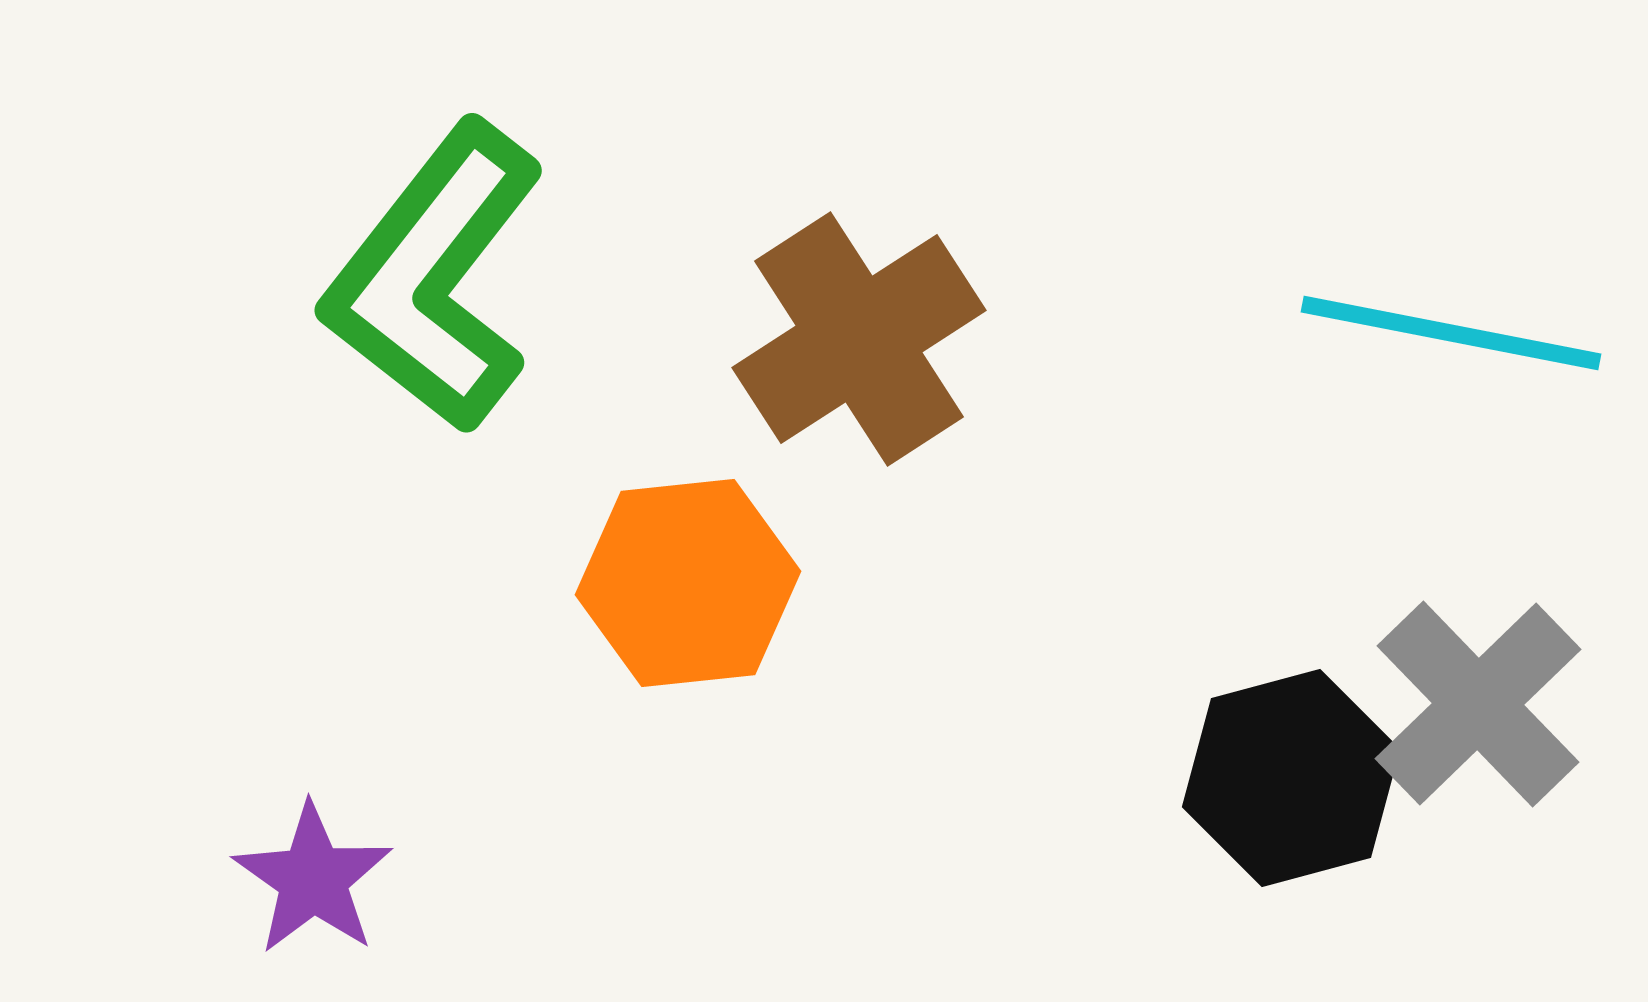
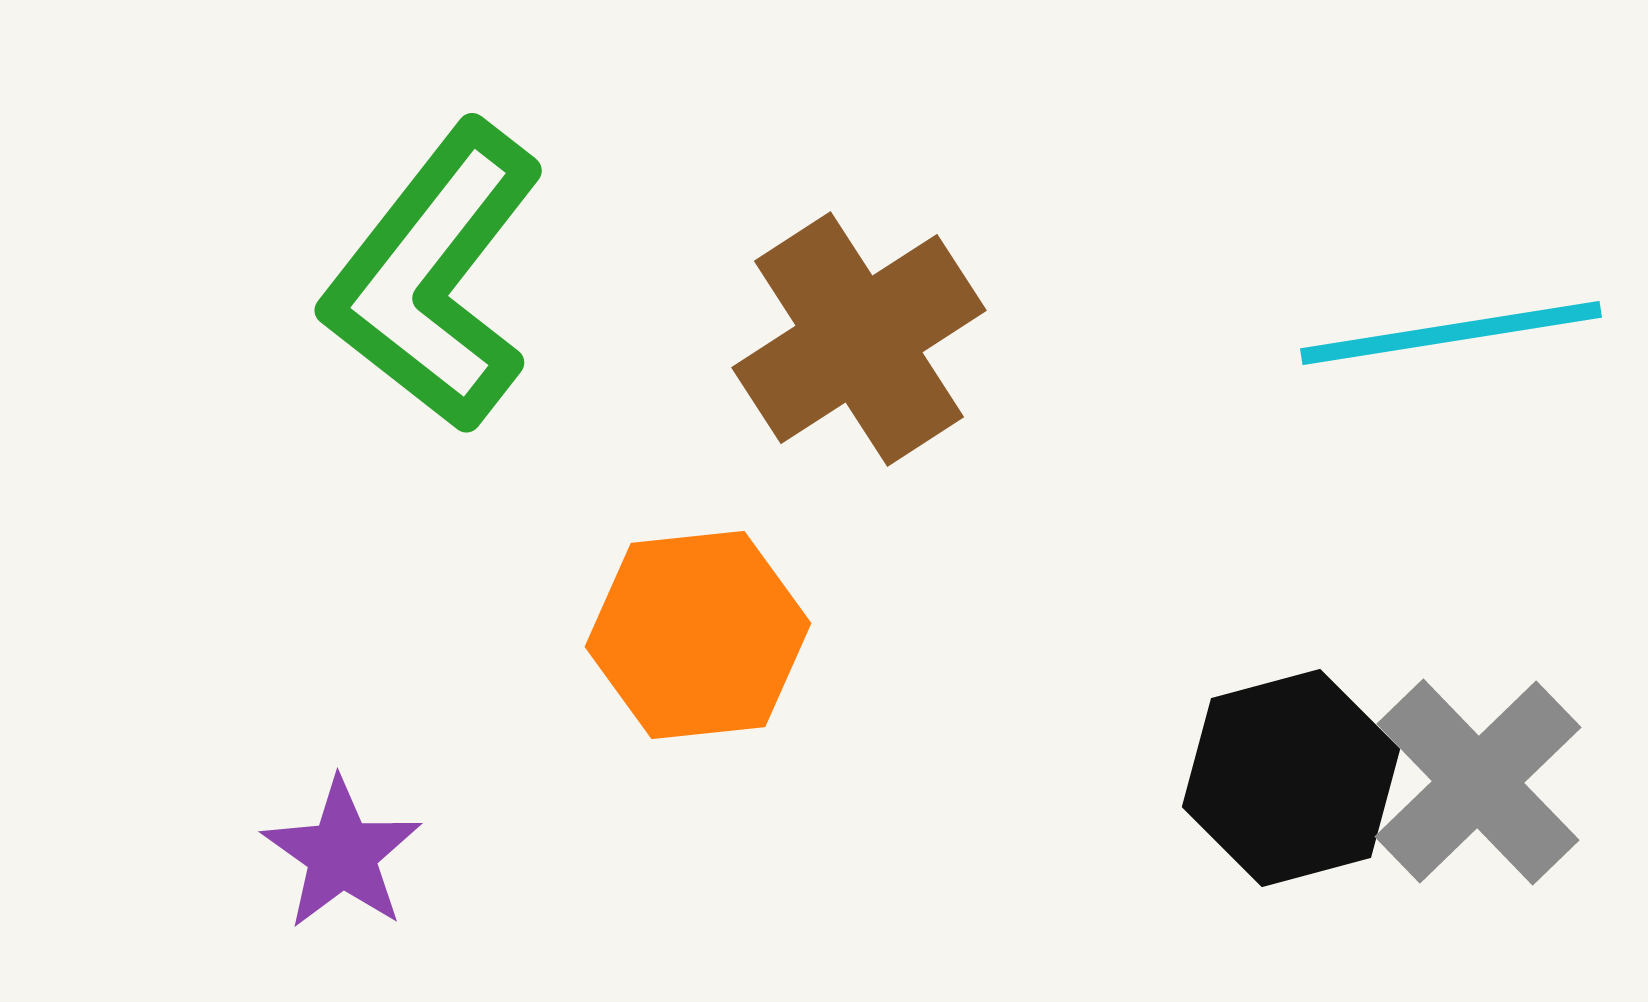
cyan line: rotated 20 degrees counterclockwise
orange hexagon: moved 10 px right, 52 px down
gray cross: moved 78 px down
purple star: moved 29 px right, 25 px up
